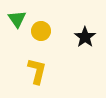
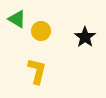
green triangle: rotated 24 degrees counterclockwise
